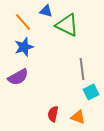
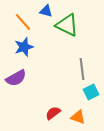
purple semicircle: moved 2 px left, 1 px down
red semicircle: moved 1 px up; rotated 42 degrees clockwise
